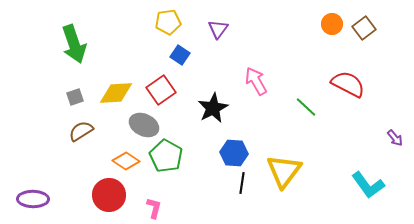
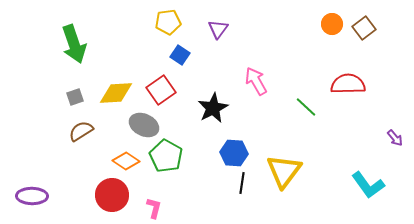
red semicircle: rotated 28 degrees counterclockwise
red circle: moved 3 px right
purple ellipse: moved 1 px left, 3 px up
